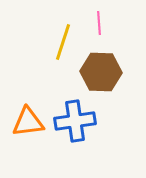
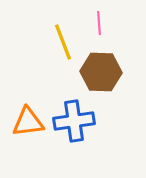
yellow line: rotated 39 degrees counterclockwise
blue cross: moved 1 px left
